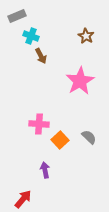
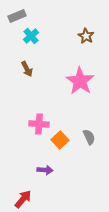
cyan cross: rotated 28 degrees clockwise
brown arrow: moved 14 px left, 13 px down
pink star: rotated 8 degrees counterclockwise
gray semicircle: rotated 21 degrees clockwise
purple arrow: rotated 105 degrees clockwise
